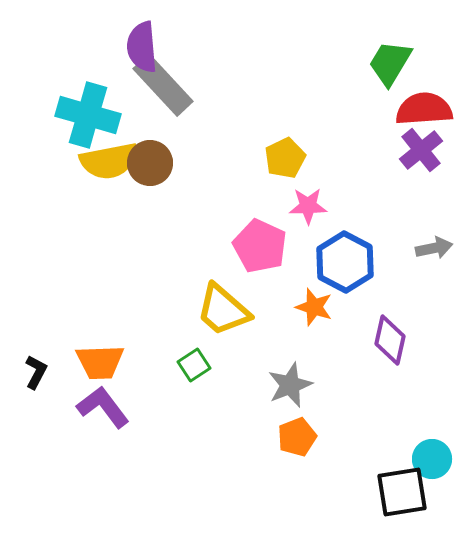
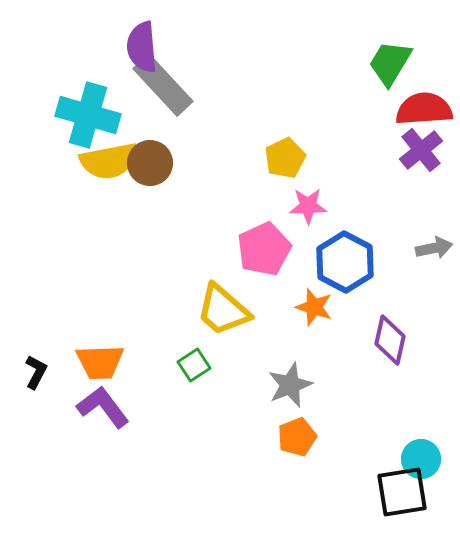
pink pentagon: moved 4 px right, 3 px down; rotated 22 degrees clockwise
cyan circle: moved 11 px left
